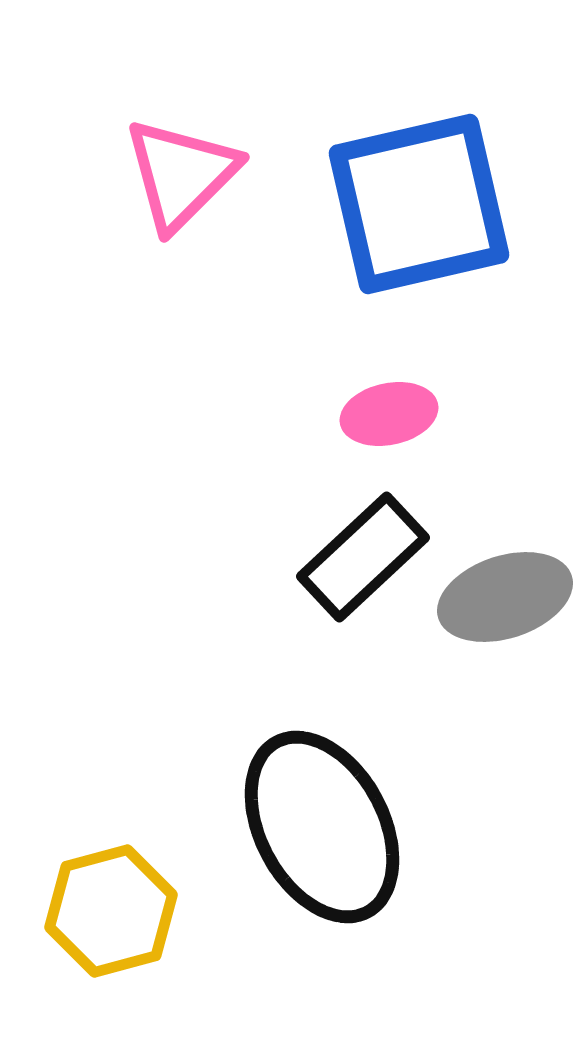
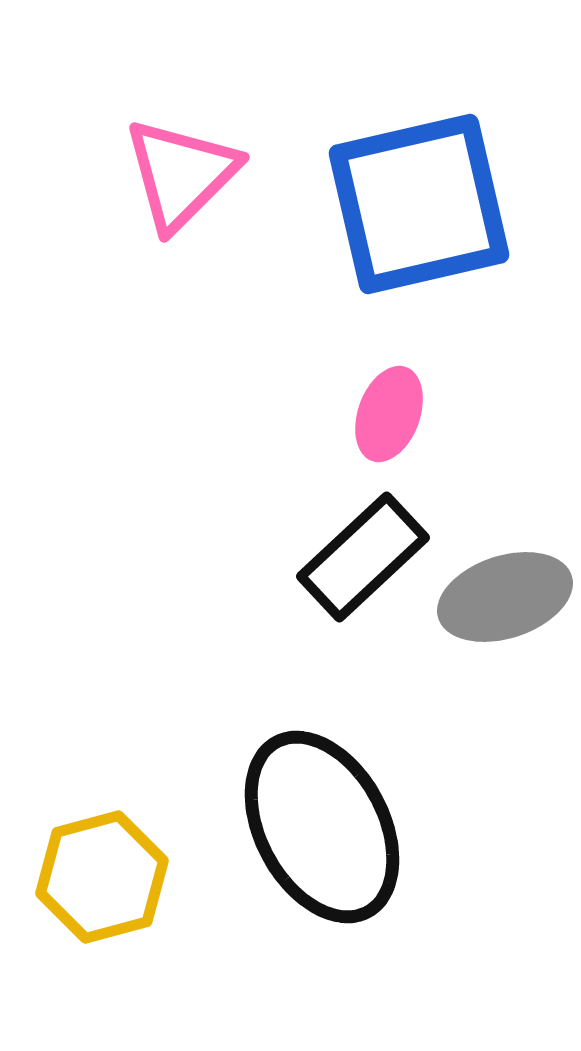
pink ellipse: rotated 58 degrees counterclockwise
yellow hexagon: moved 9 px left, 34 px up
